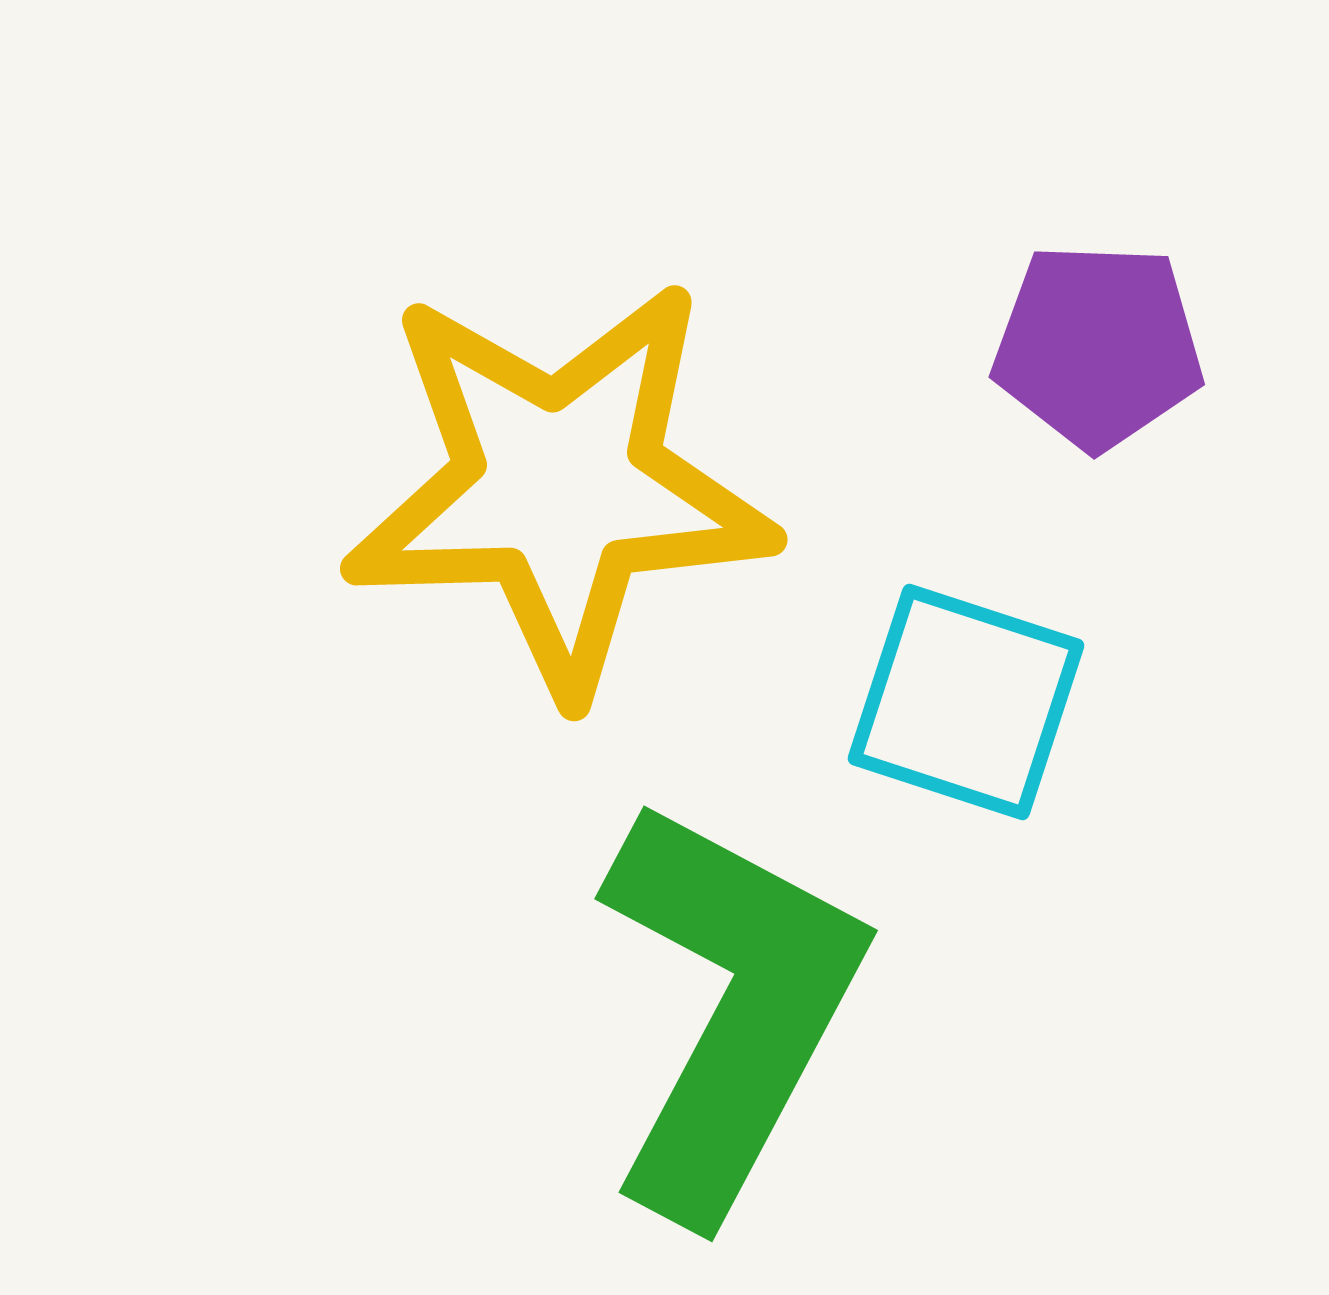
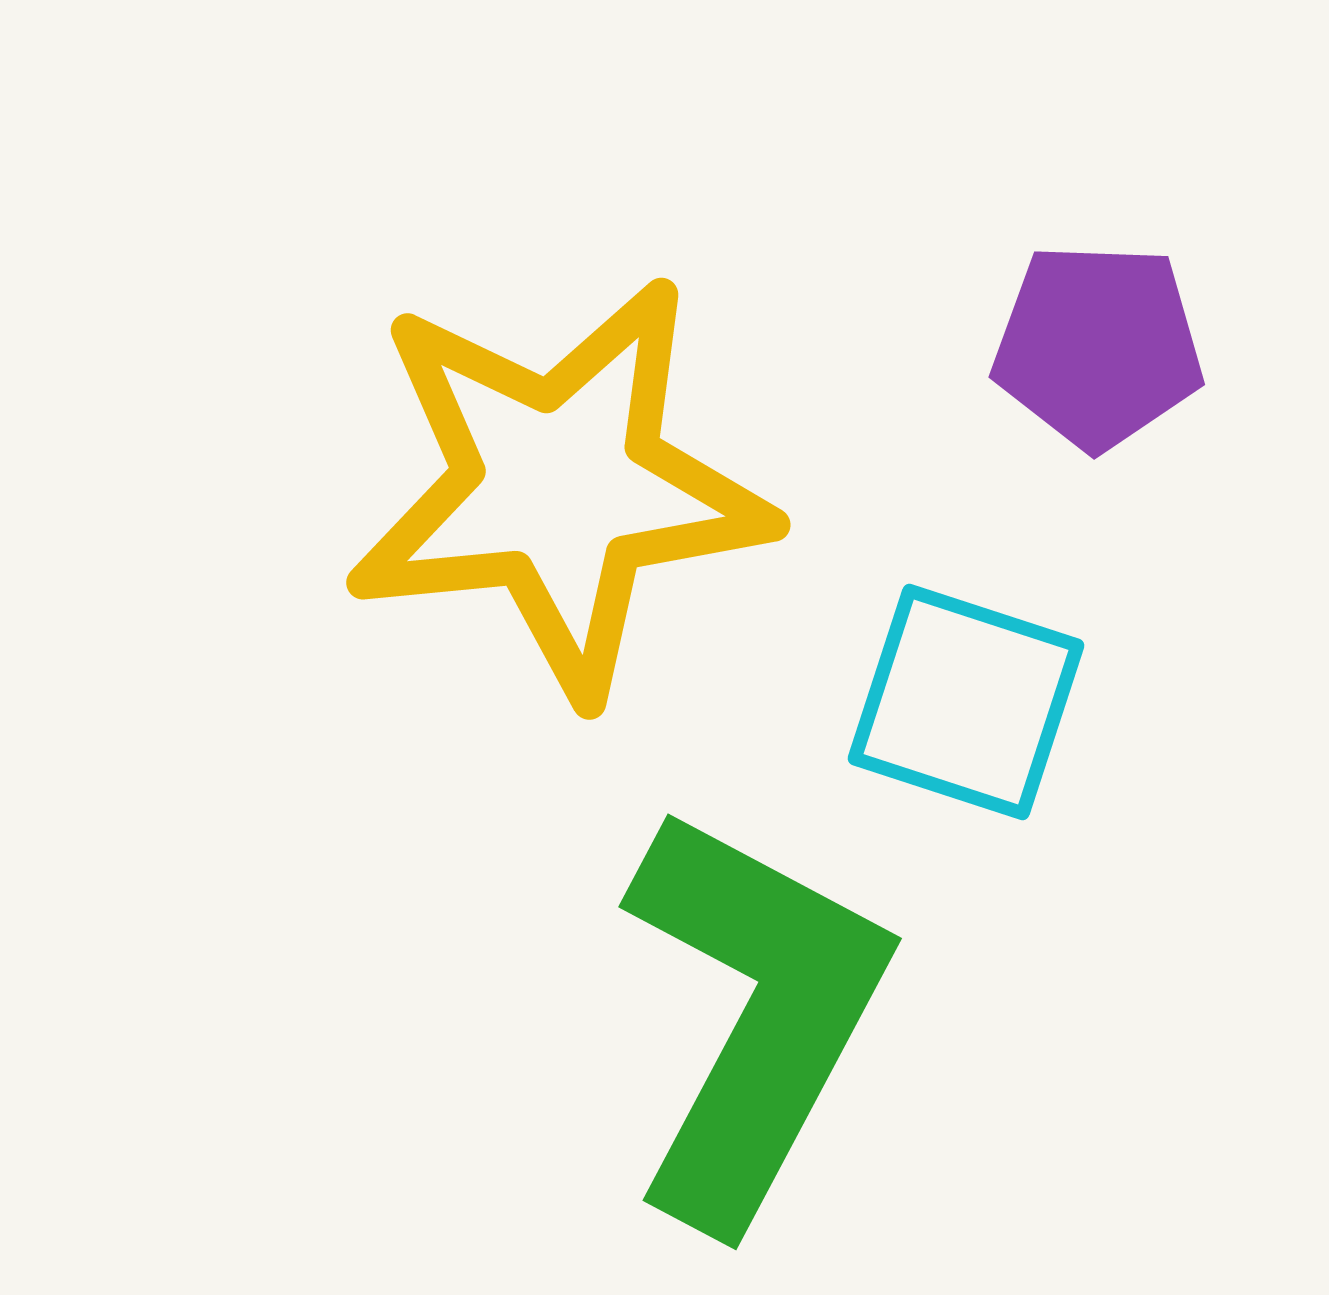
yellow star: rotated 4 degrees counterclockwise
green L-shape: moved 24 px right, 8 px down
